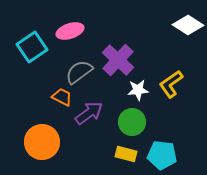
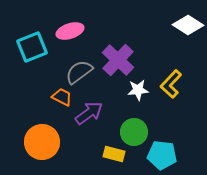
cyan square: rotated 12 degrees clockwise
yellow L-shape: rotated 12 degrees counterclockwise
green circle: moved 2 px right, 10 px down
yellow rectangle: moved 12 px left
